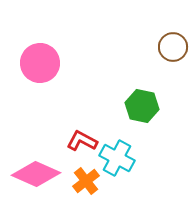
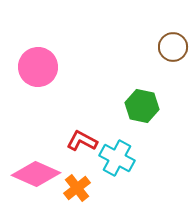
pink circle: moved 2 px left, 4 px down
orange cross: moved 9 px left, 7 px down
